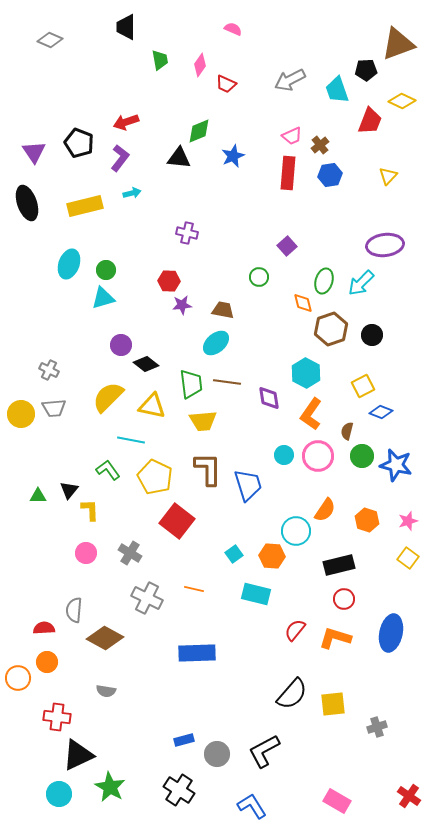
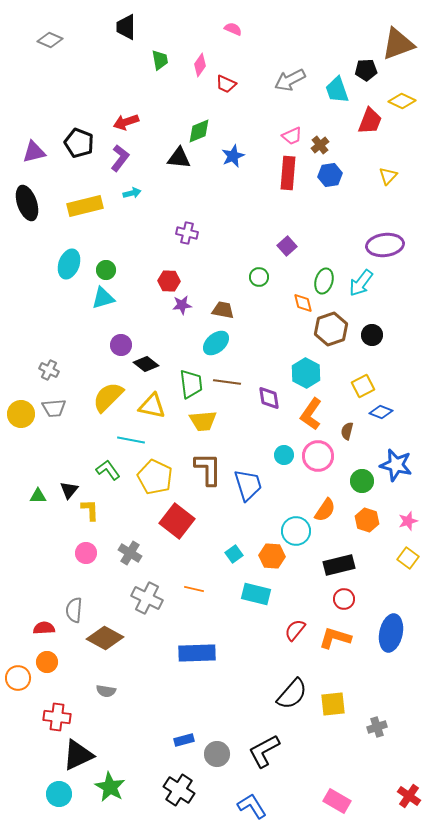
purple triangle at (34, 152): rotated 50 degrees clockwise
cyan arrow at (361, 283): rotated 8 degrees counterclockwise
green circle at (362, 456): moved 25 px down
